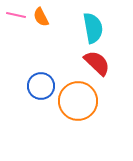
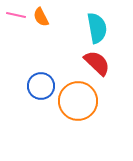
cyan semicircle: moved 4 px right
